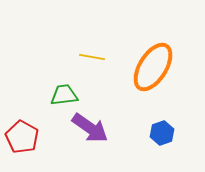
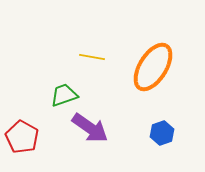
green trapezoid: rotated 12 degrees counterclockwise
